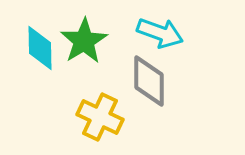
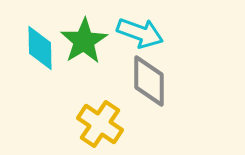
cyan arrow: moved 20 px left
yellow cross: moved 7 px down; rotated 9 degrees clockwise
